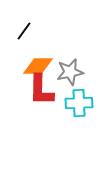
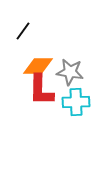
black line: moved 1 px left
gray star: rotated 20 degrees clockwise
cyan cross: moved 3 px left, 1 px up
